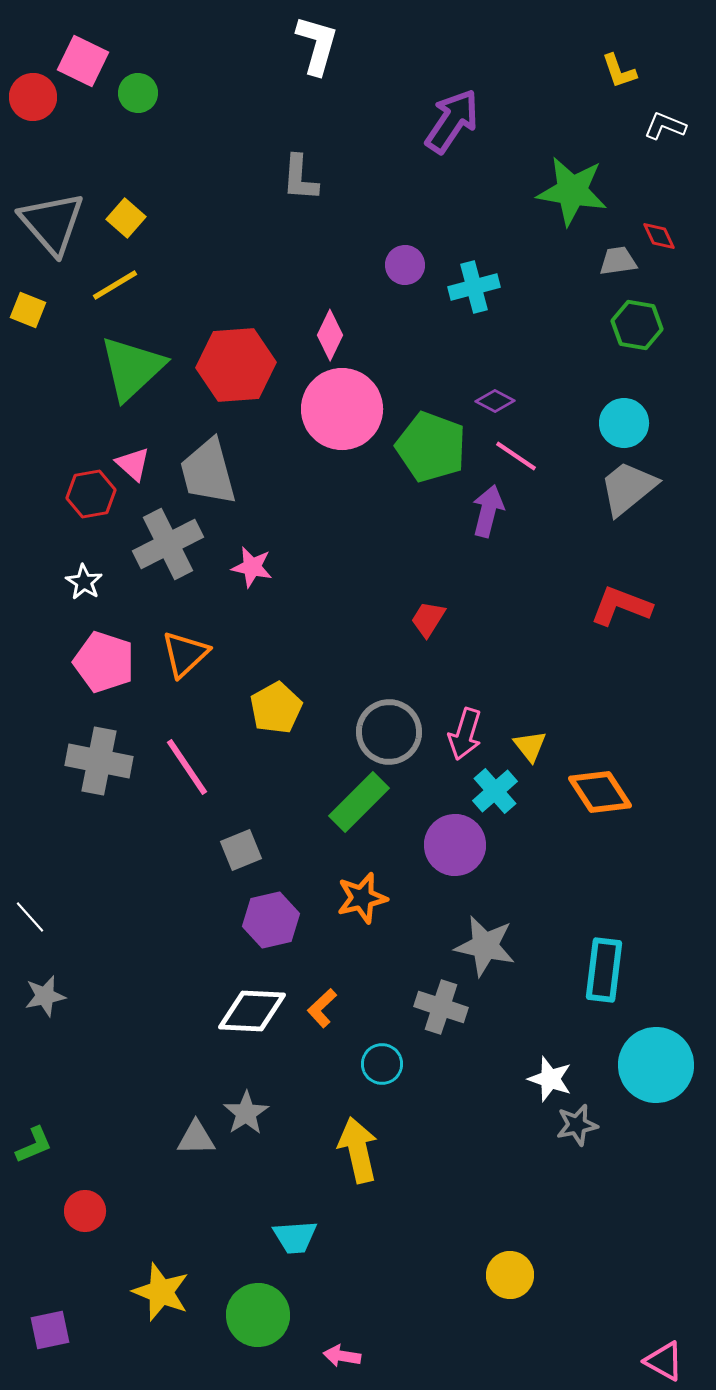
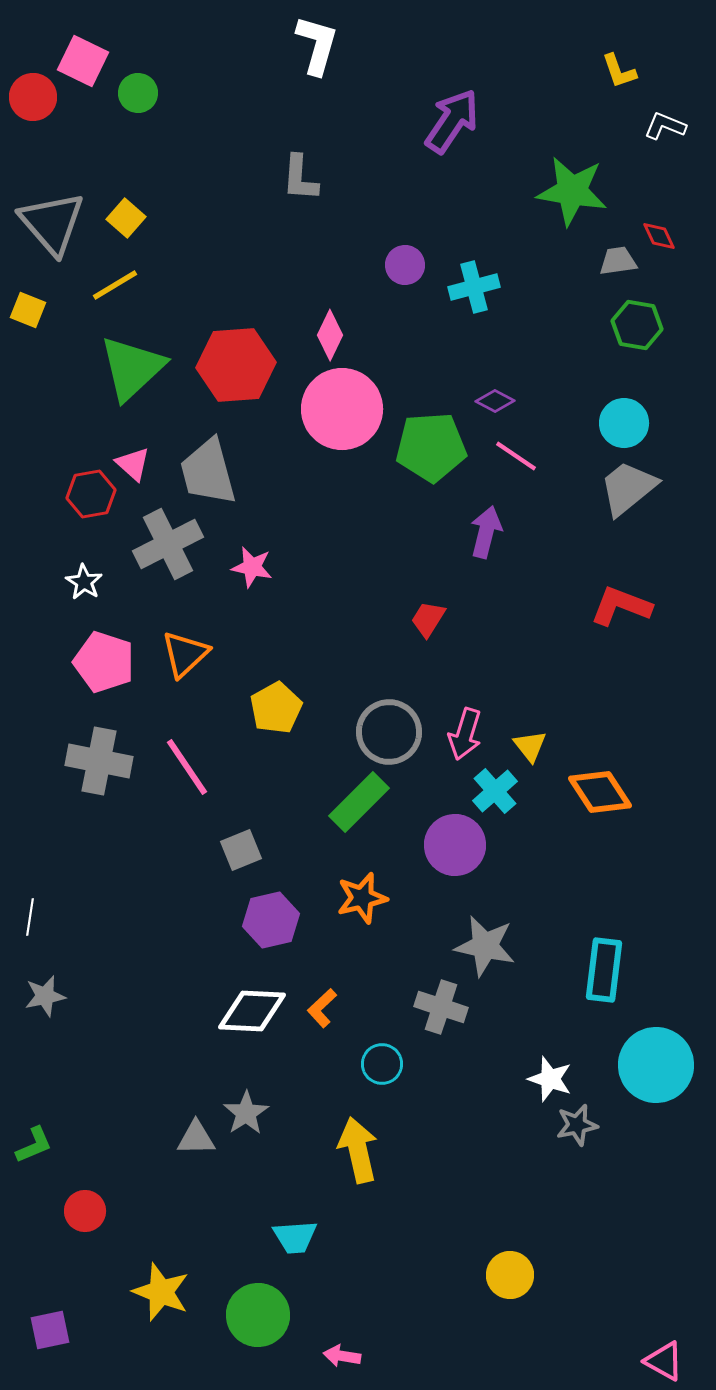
green pentagon at (431, 447): rotated 24 degrees counterclockwise
purple arrow at (488, 511): moved 2 px left, 21 px down
white line at (30, 917): rotated 51 degrees clockwise
